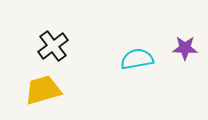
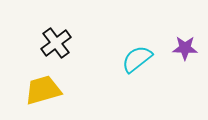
black cross: moved 3 px right, 3 px up
cyan semicircle: rotated 28 degrees counterclockwise
